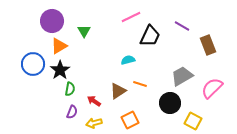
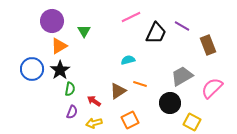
black trapezoid: moved 6 px right, 3 px up
blue circle: moved 1 px left, 5 px down
yellow square: moved 1 px left, 1 px down
